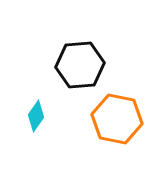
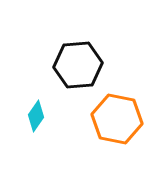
black hexagon: moved 2 px left
